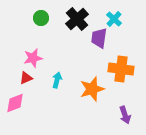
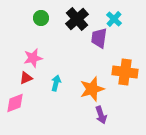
orange cross: moved 4 px right, 3 px down
cyan arrow: moved 1 px left, 3 px down
purple arrow: moved 24 px left
